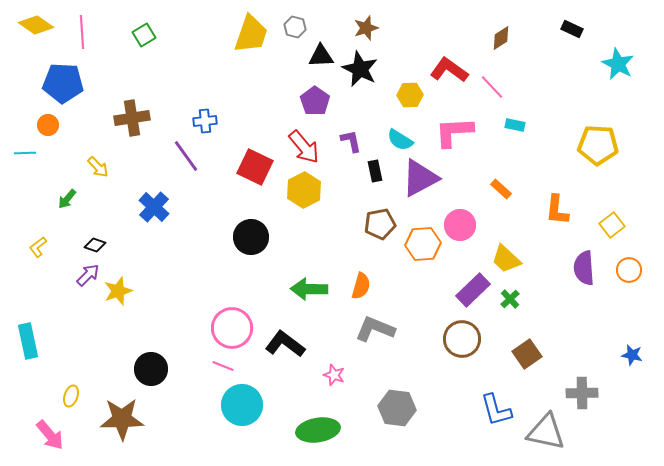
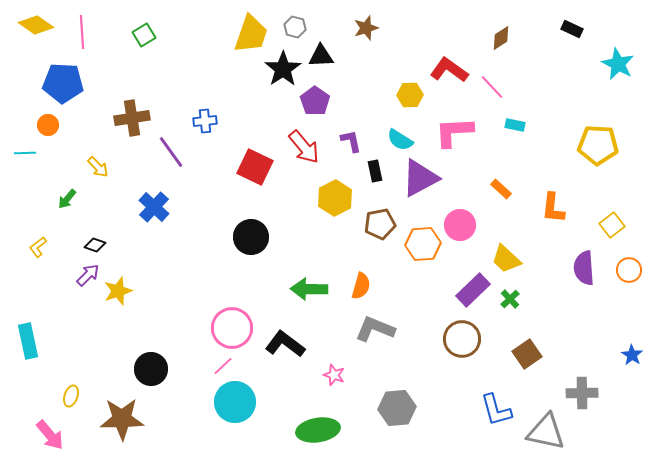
black star at (360, 69): moved 77 px left; rotated 12 degrees clockwise
purple line at (186, 156): moved 15 px left, 4 px up
yellow hexagon at (304, 190): moved 31 px right, 8 px down
orange L-shape at (557, 210): moved 4 px left, 2 px up
blue star at (632, 355): rotated 20 degrees clockwise
pink line at (223, 366): rotated 65 degrees counterclockwise
cyan circle at (242, 405): moved 7 px left, 3 px up
gray hexagon at (397, 408): rotated 12 degrees counterclockwise
